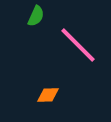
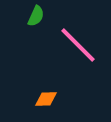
orange diamond: moved 2 px left, 4 px down
